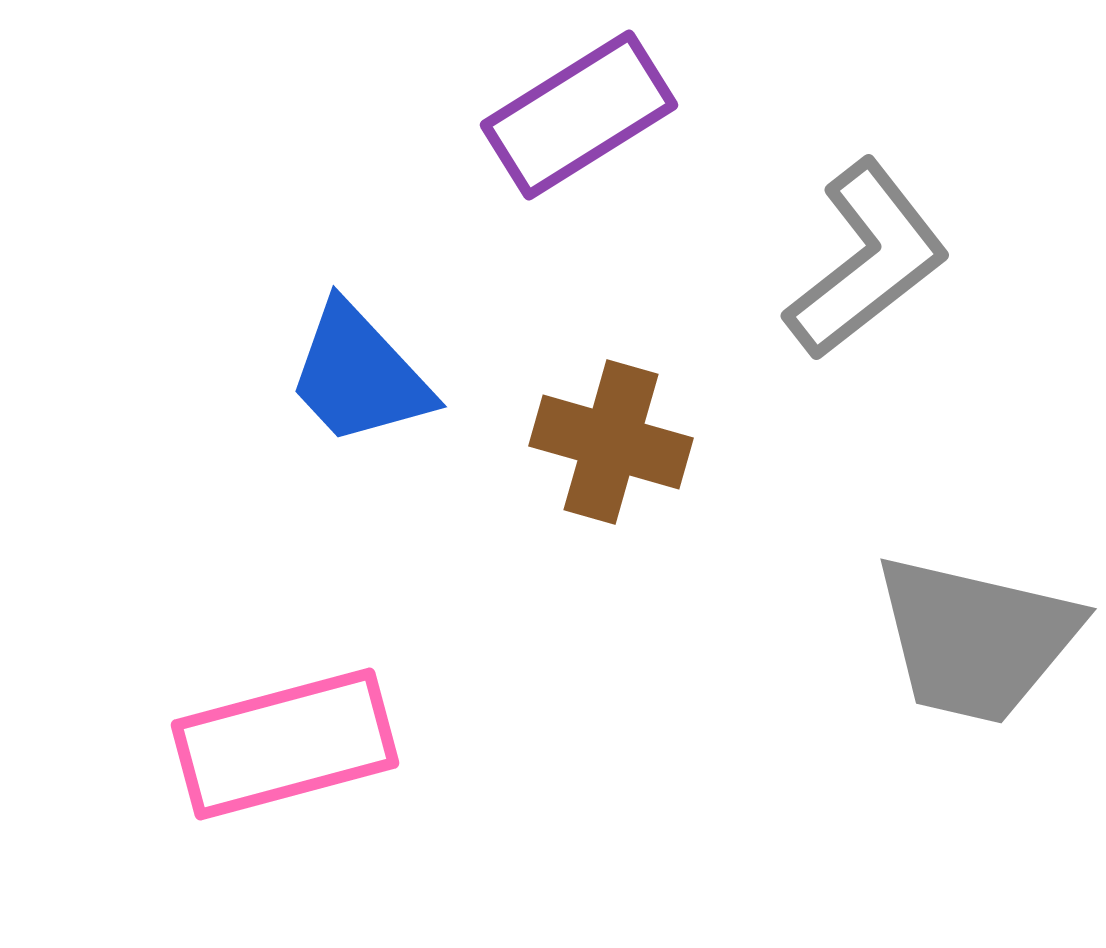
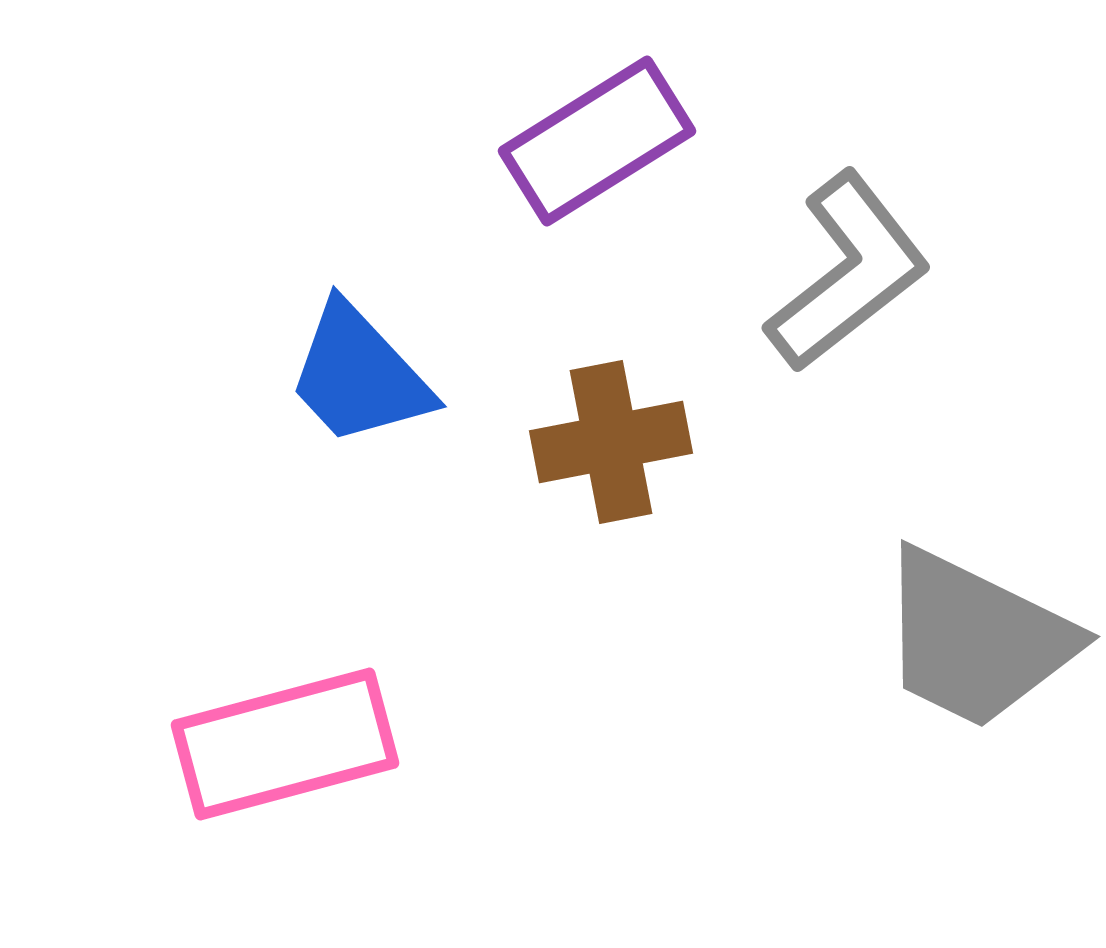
purple rectangle: moved 18 px right, 26 px down
gray L-shape: moved 19 px left, 12 px down
brown cross: rotated 27 degrees counterclockwise
gray trapezoid: rotated 13 degrees clockwise
